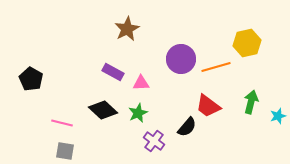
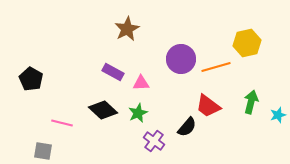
cyan star: moved 1 px up
gray square: moved 22 px left
